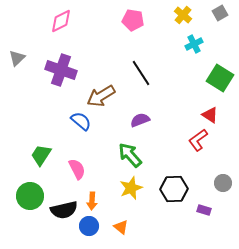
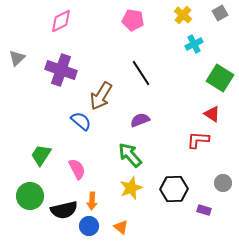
brown arrow: rotated 28 degrees counterclockwise
red triangle: moved 2 px right, 1 px up
red L-shape: rotated 40 degrees clockwise
